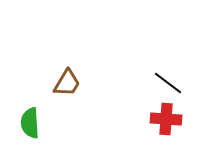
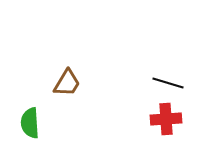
black line: rotated 20 degrees counterclockwise
red cross: rotated 8 degrees counterclockwise
